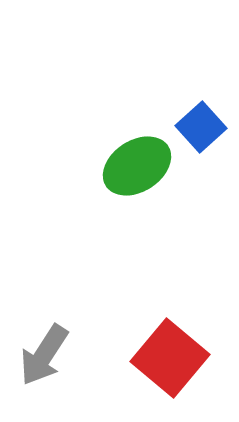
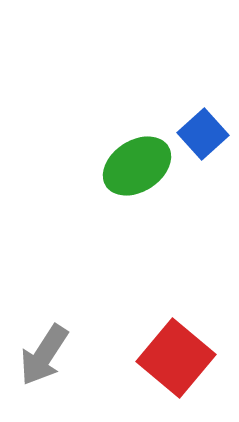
blue square: moved 2 px right, 7 px down
red square: moved 6 px right
